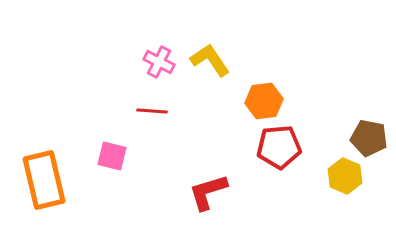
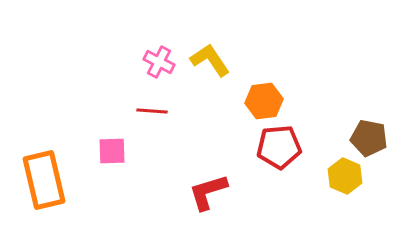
pink square: moved 5 px up; rotated 16 degrees counterclockwise
